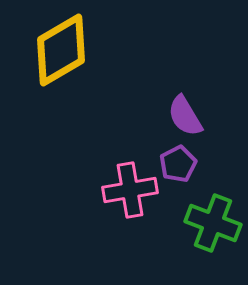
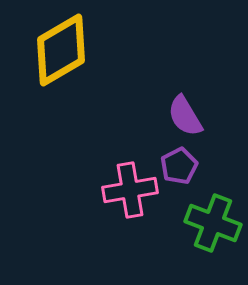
purple pentagon: moved 1 px right, 2 px down
